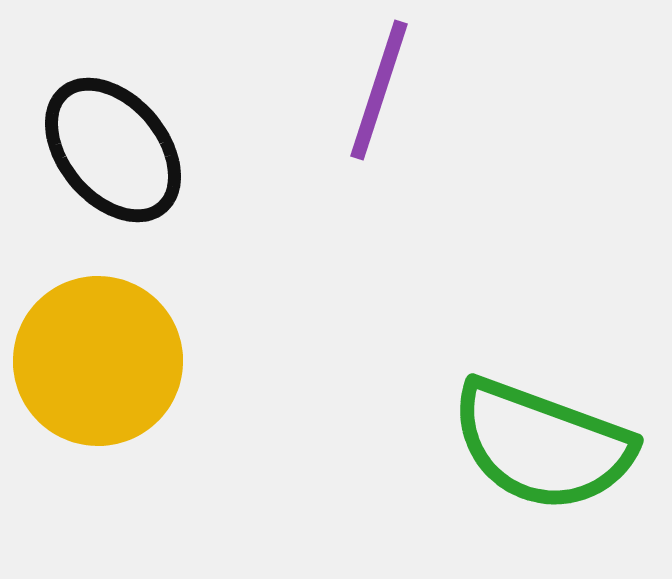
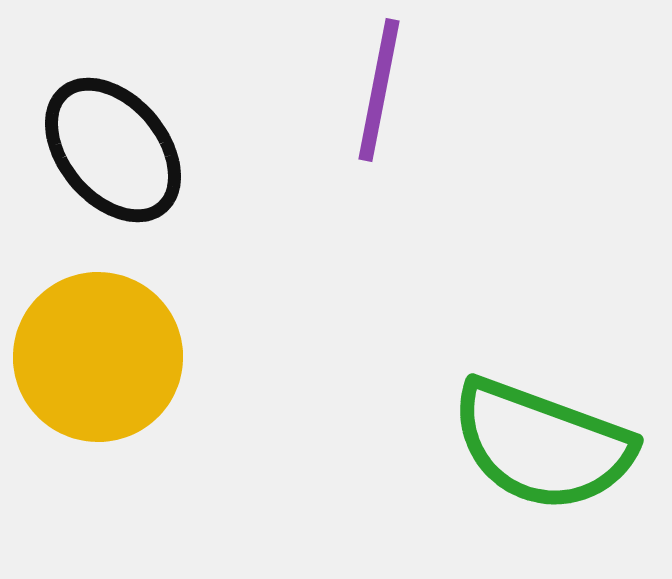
purple line: rotated 7 degrees counterclockwise
yellow circle: moved 4 px up
